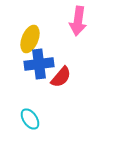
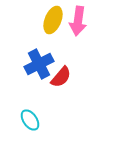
yellow ellipse: moved 23 px right, 19 px up
blue cross: rotated 20 degrees counterclockwise
cyan ellipse: moved 1 px down
